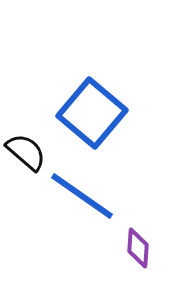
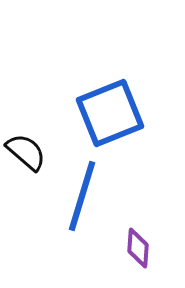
blue square: moved 18 px right; rotated 28 degrees clockwise
blue line: rotated 72 degrees clockwise
